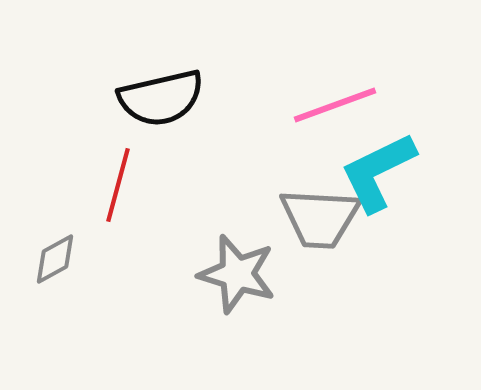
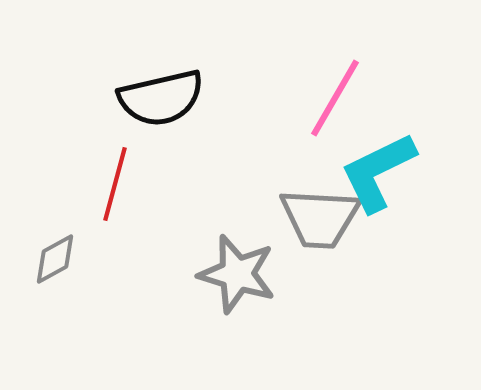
pink line: moved 7 px up; rotated 40 degrees counterclockwise
red line: moved 3 px left, 1 px up
